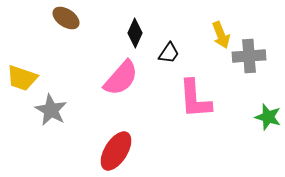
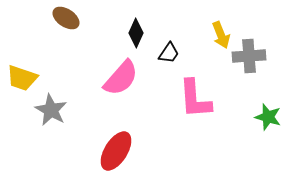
black diamond: moved 1 px right
